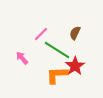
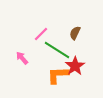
orange L-shape: moved 1 px right
